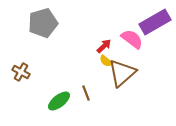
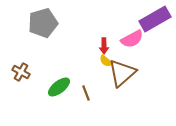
purple rectangle: moved 3 px up
pink semicircle: rotated 115 degrees clockwise
red arrow: rotated 133 degrees clockwise
green ellipse: moved 14 px up
